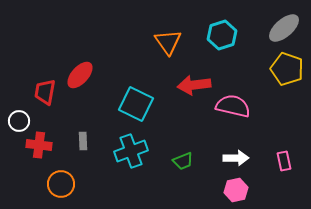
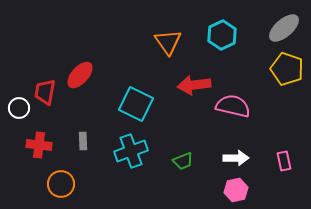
cyan hexagon: rotated 8 degrees counterclockwise
white circle: moved 13 px up
